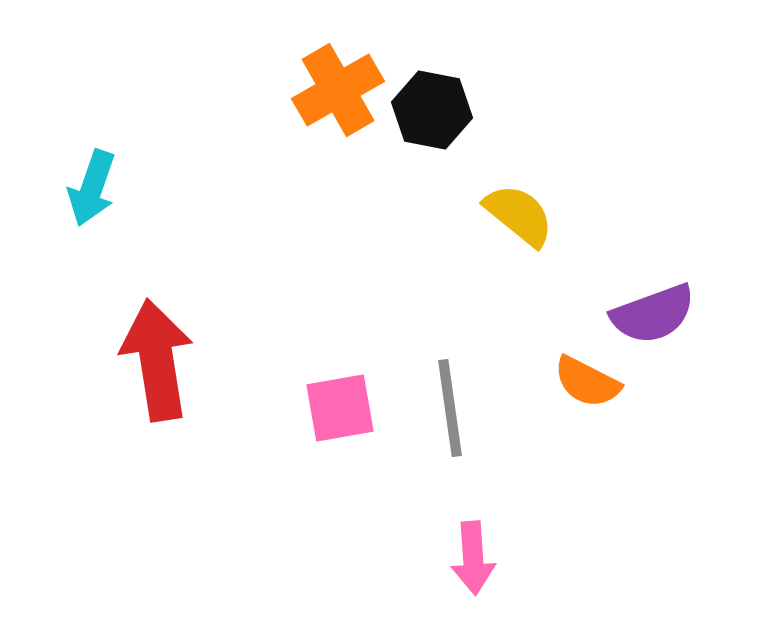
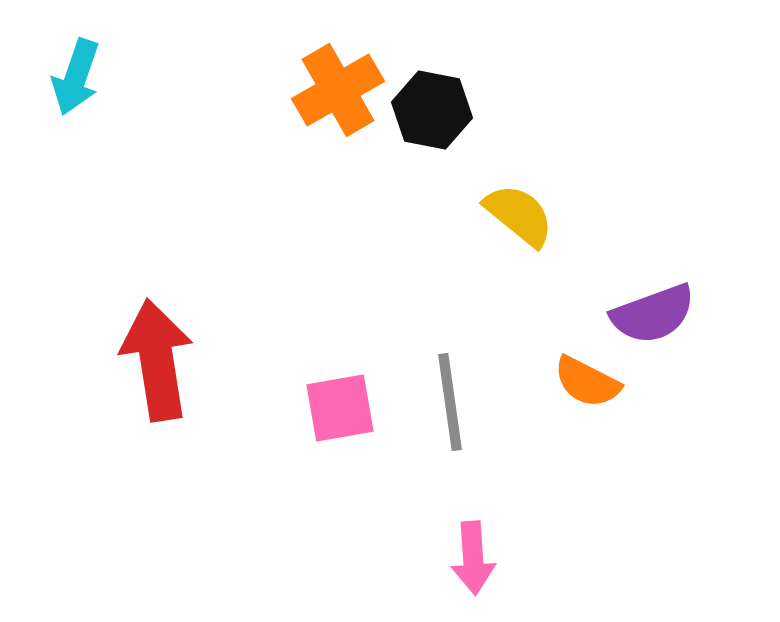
cyan arrow: moved 16 px left, 111 px up
gray line: moved 6 px up
